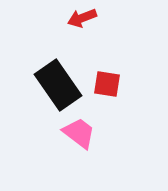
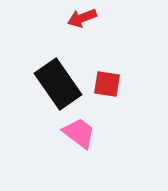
black rectangle: moved 1 px up
